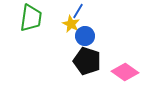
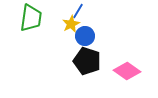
yellow star: rotated 18 degrees clockwise
pink diamond: moved 2 px right, 1 px up
